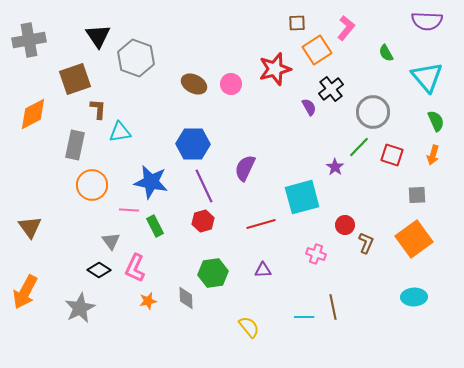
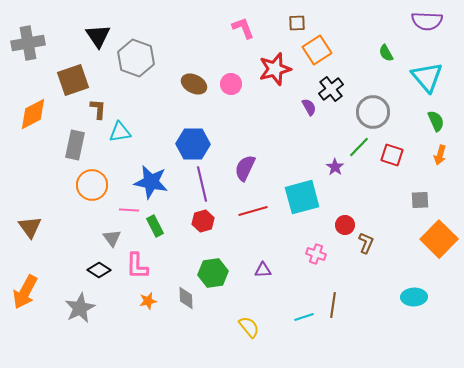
pink L-shape at (346, 28): moved 103 px left; rotated 60 degrees counterclockwise
gray cross at (29, 40): moved 1 px left, 3 px down
brown square at (75, 79): moved 2 px left, 1 px down
orange arrow at (433, 155): moved 7 px right
purple line at (204, 186): moved 2 px left, 2 px up; rotated 12 degrees clockwise
gray square at (417, 195): moved 3 px right, 5 px down
red line at (261, 224): moved 8 px left, 13 px up
orange square at (414, 239): moved 25 px right; rotated 9 degrees counterclockwise
gray triangle at (111, 241): moved 1 px right, 3 px up
pink L-shape at (135, 268): moved 2 px right, 2 px up; rotated 24 degrees counterclockwise
brown line at (333, 307): moved 2 px up; rotated 20 degrees clockwise
cyan line at (304, 317): rotated 18 degrees counterclockwise
